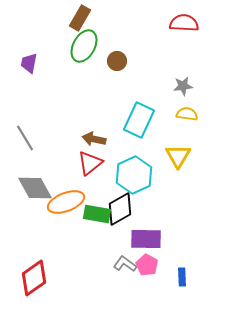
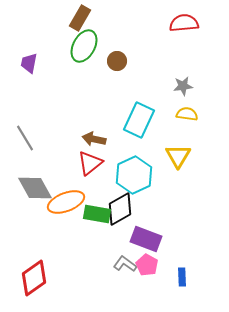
red semicircle: rotated 8 degrees counterclockwise
purple rectangle: rotated 20 degrees clockwise
